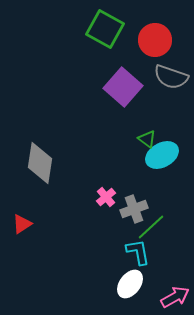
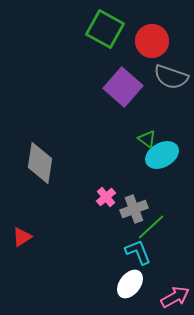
red circle: moved 3 px left, 1 px down
red triangle: moved 13 px down
cyan L-shape: rotated 12 degrees counterclockwise
